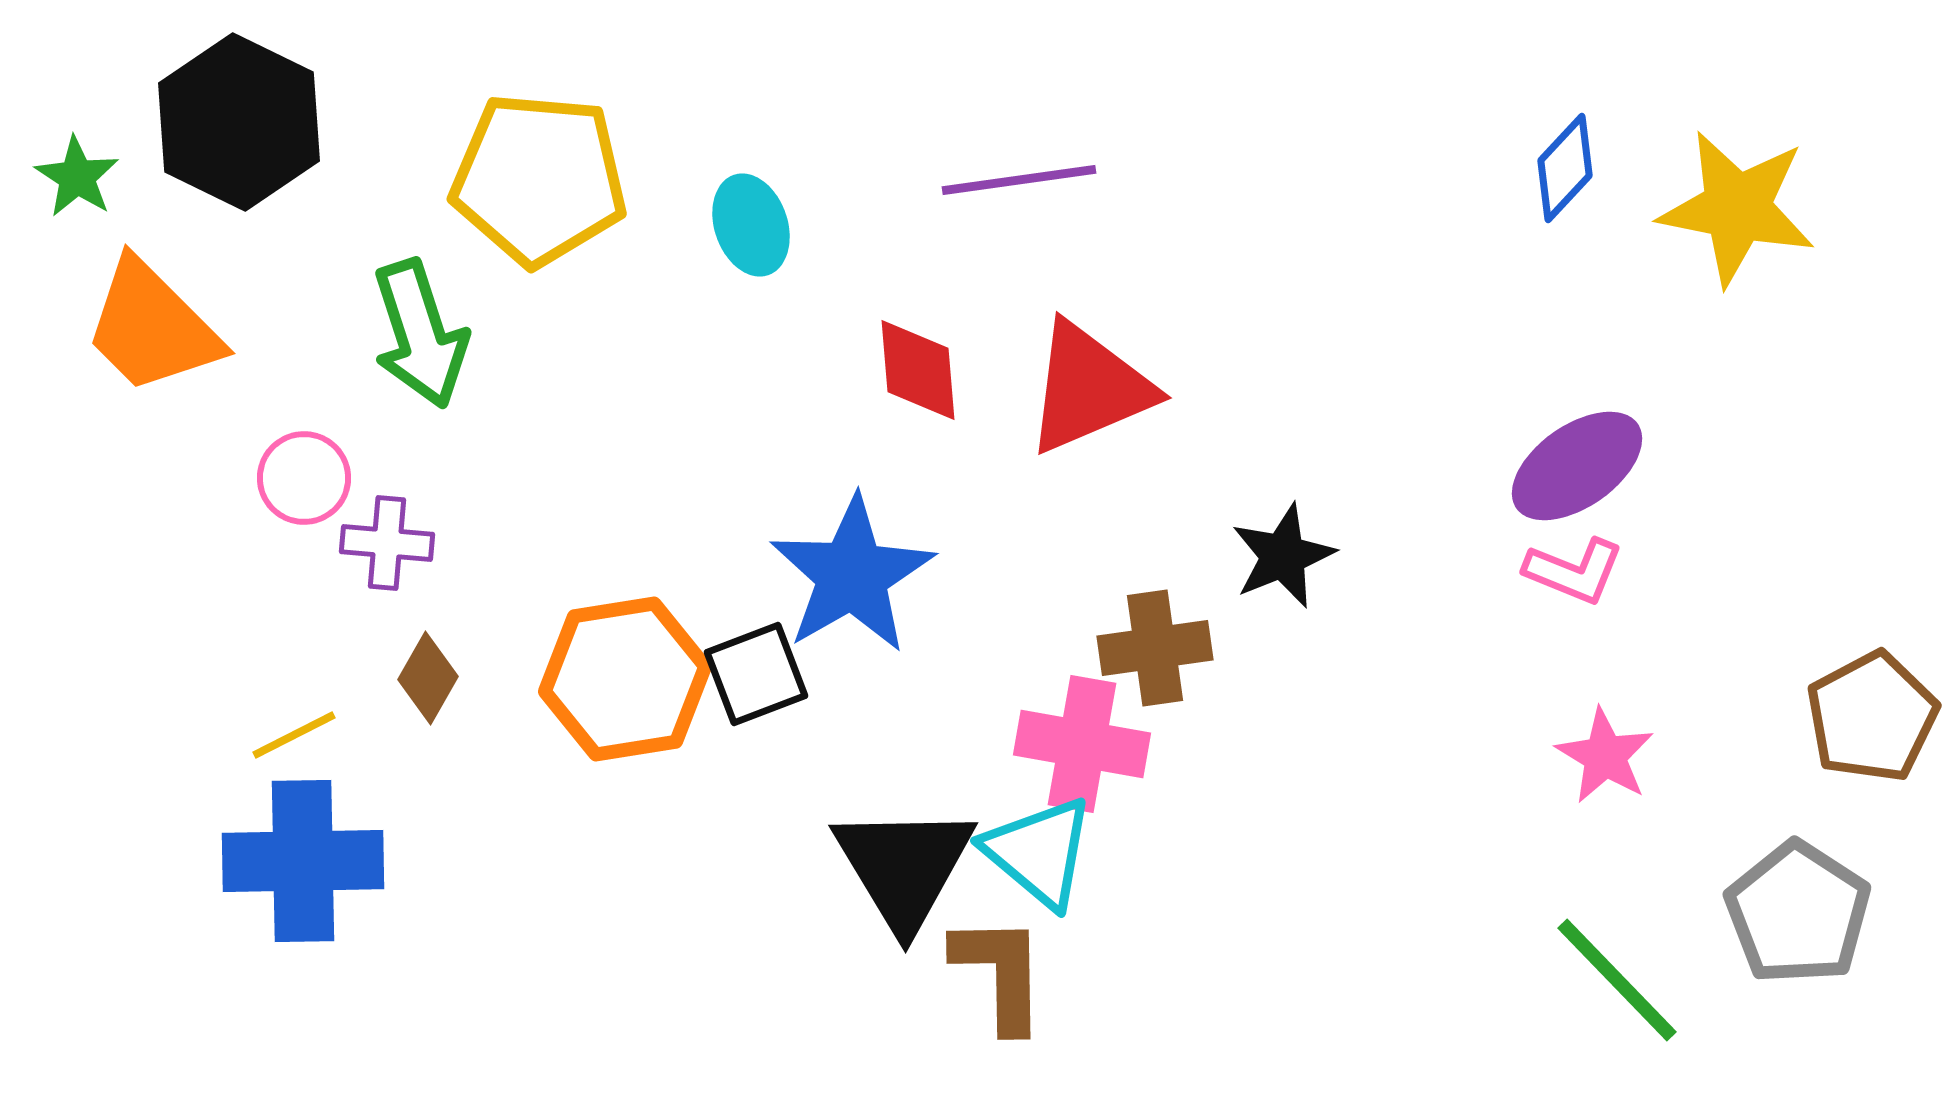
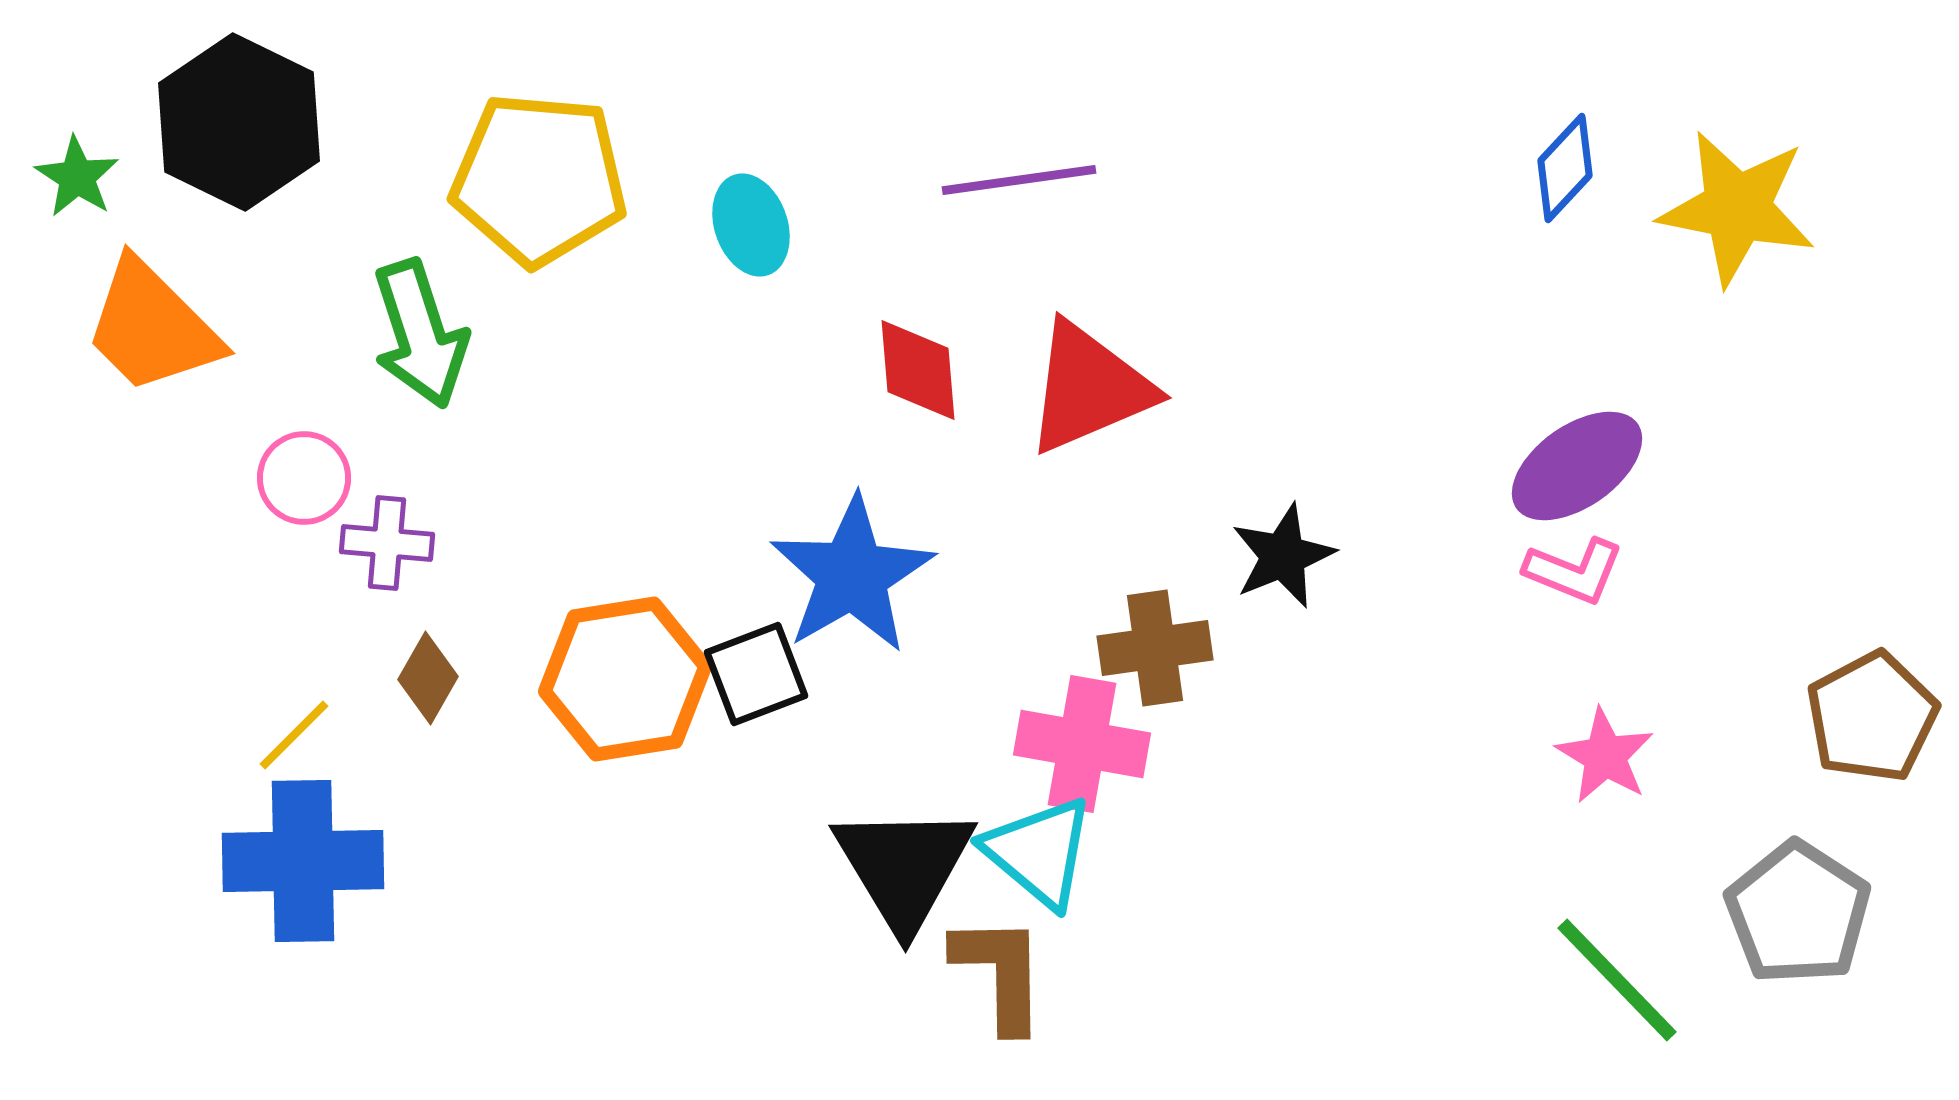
yellow line: rotated 18 degrees counterclockwise
